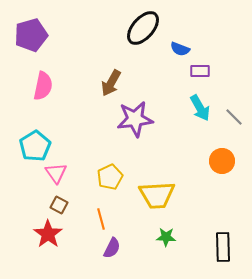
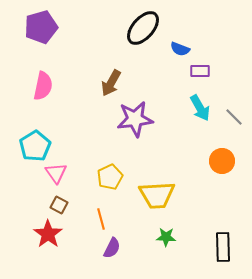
purple pentagon: moved 10 px right, 8 px up
